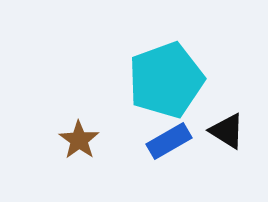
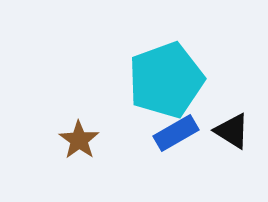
black triangle: moved 5 px right
blue rectangle: moved 7 px right, 8 px up
